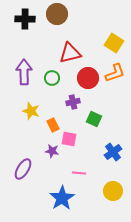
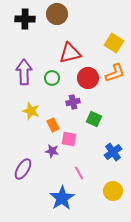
pink line: rotated 56 degrees clockwise
